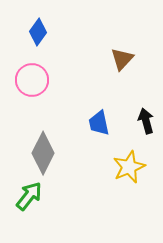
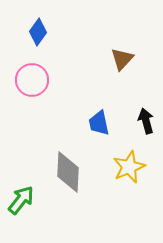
gray diamond: moved 25 px right, 19 px down; rotated 24 degrees counterclockwise
green arrow: moved 8 px left, 4 px down
